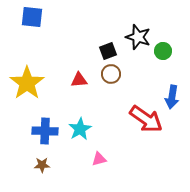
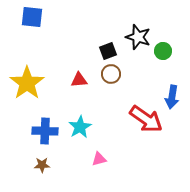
cyan star: moved 2 px up
